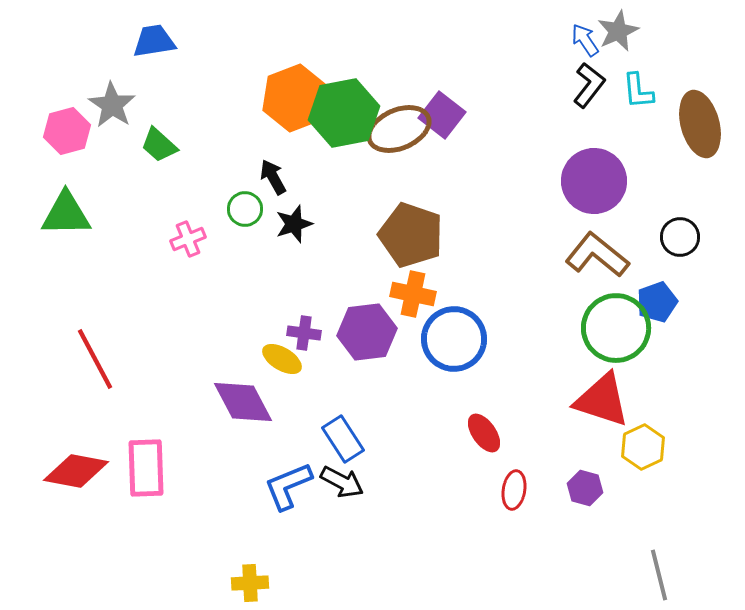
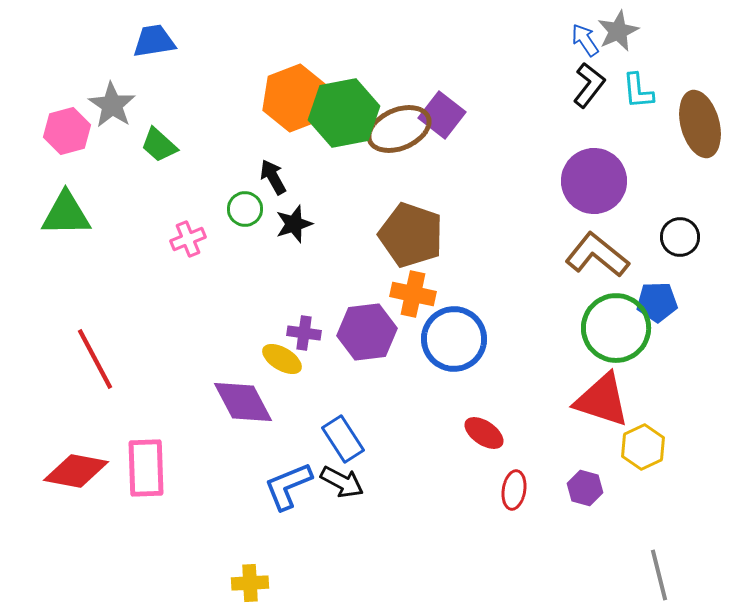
blue pentagon at (657, 302): rotated 18 degrees clockwise
red ellipse at (484, 433): rotated 21 degrees counterclockwise
